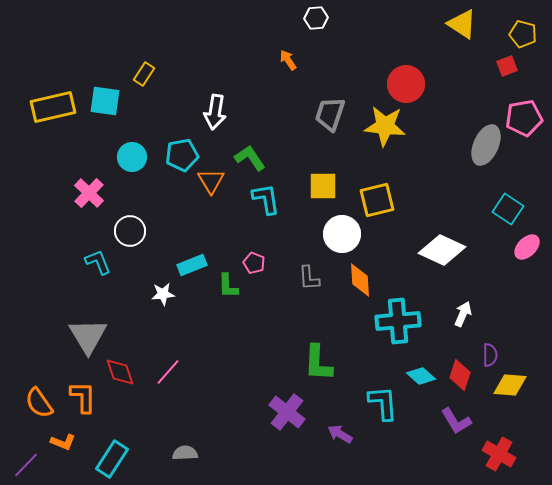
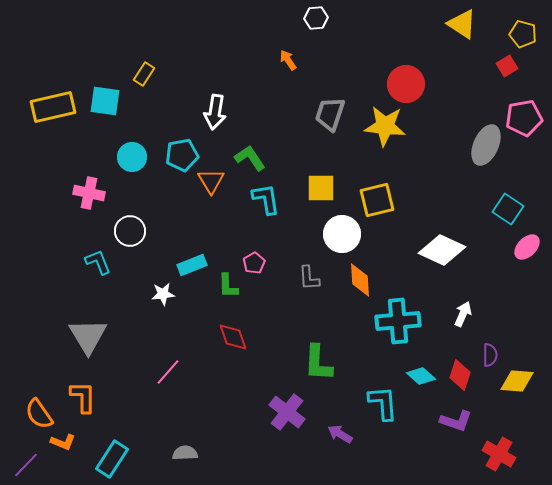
red square at (507, 66): rotated 10 degrees counterclockwise
yellow square at (323, 186): moved 2 px left, 2 px down
pink cross at (89, 193): rotated 32 degrees counterclockwise
pink pentagon at (254, 263): rotated 20 degrees clockwise
red diamond at (120, 372): moved 113 px right, 35 px up
yellow diamond at (510, 385): moved 7 px right, 4 px up
orange semicircle at (39, 403): moved 11 px down
purple L-shape at (456, 421): rotated 40 degrees counterclockwise
